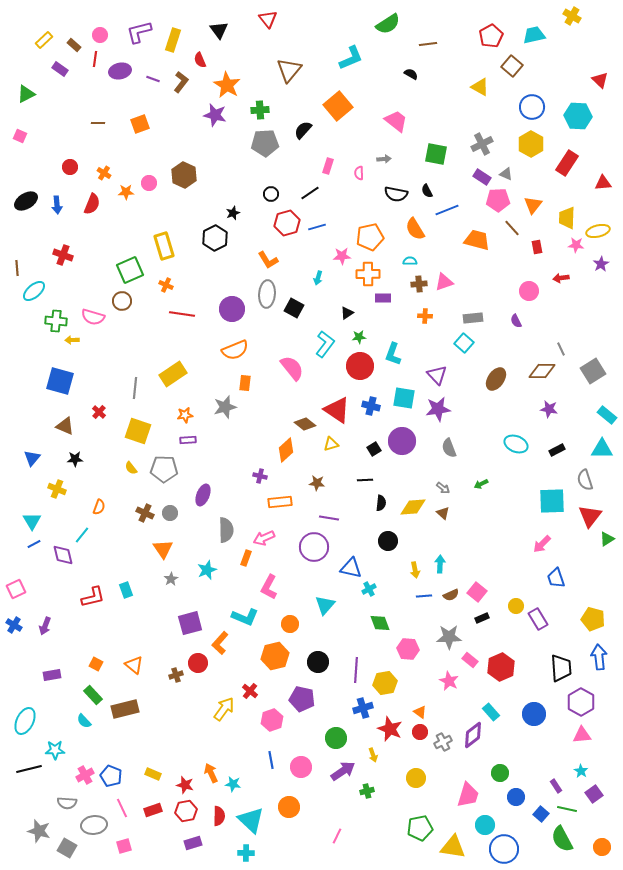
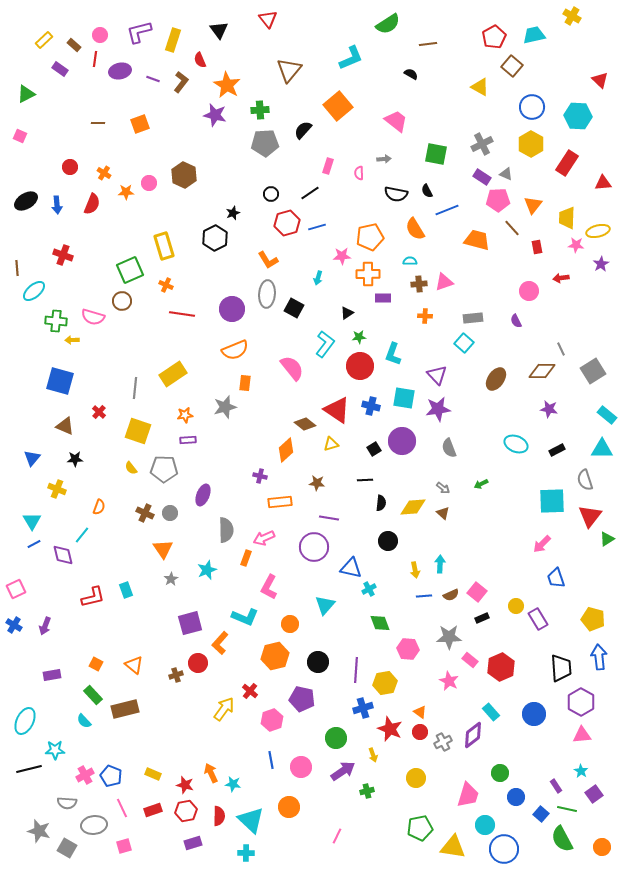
red pentagon at (491, 36): moved 3 px right, 1 px down
